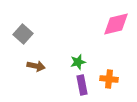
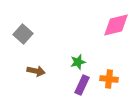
pink diamond: moved 1 px down
brown arrow: moved 5 px down
purple rectangle: rotated 36 degrees clockwise
